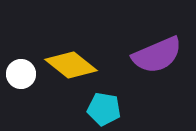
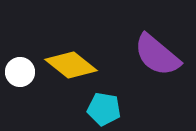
purple semicircle: rotated 63 degrees clockwise
white circle: moved 1 px left, 2 px up
